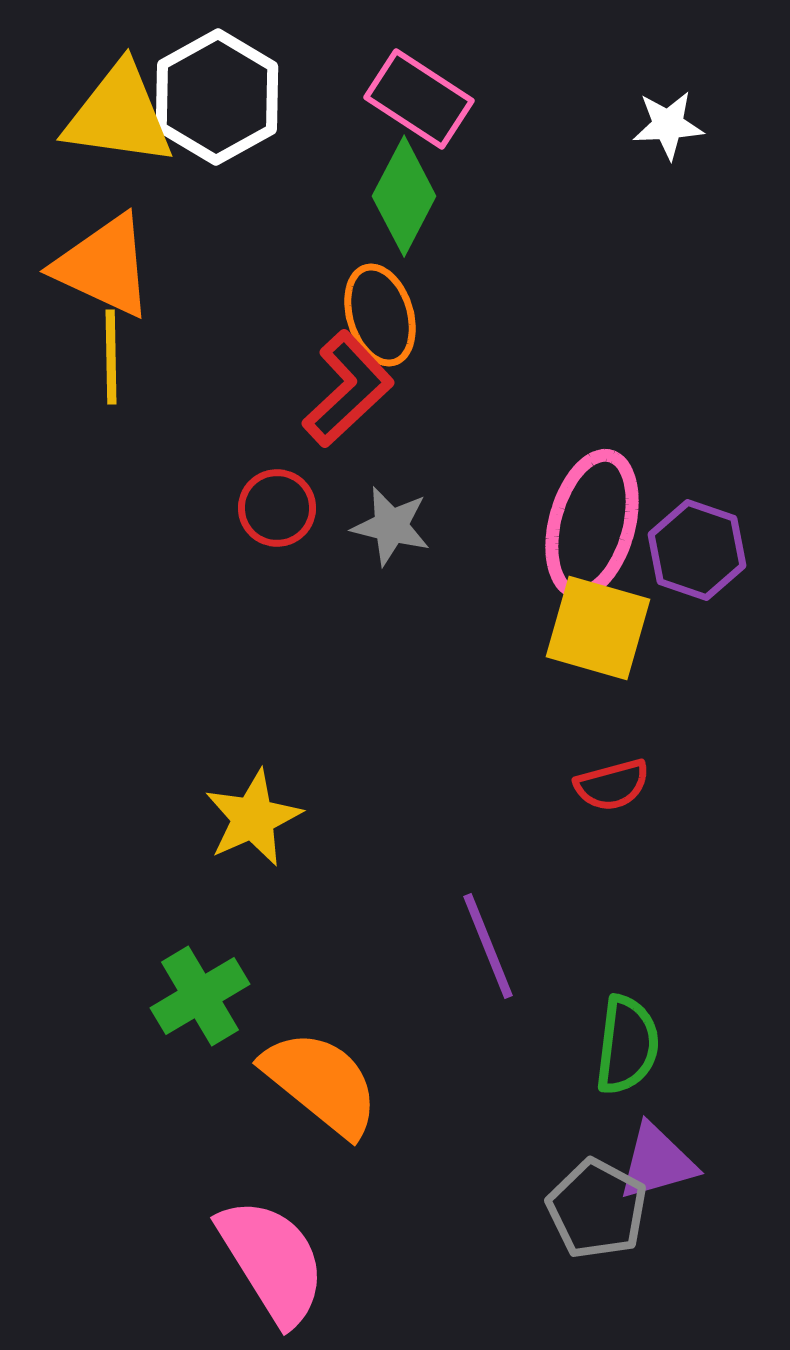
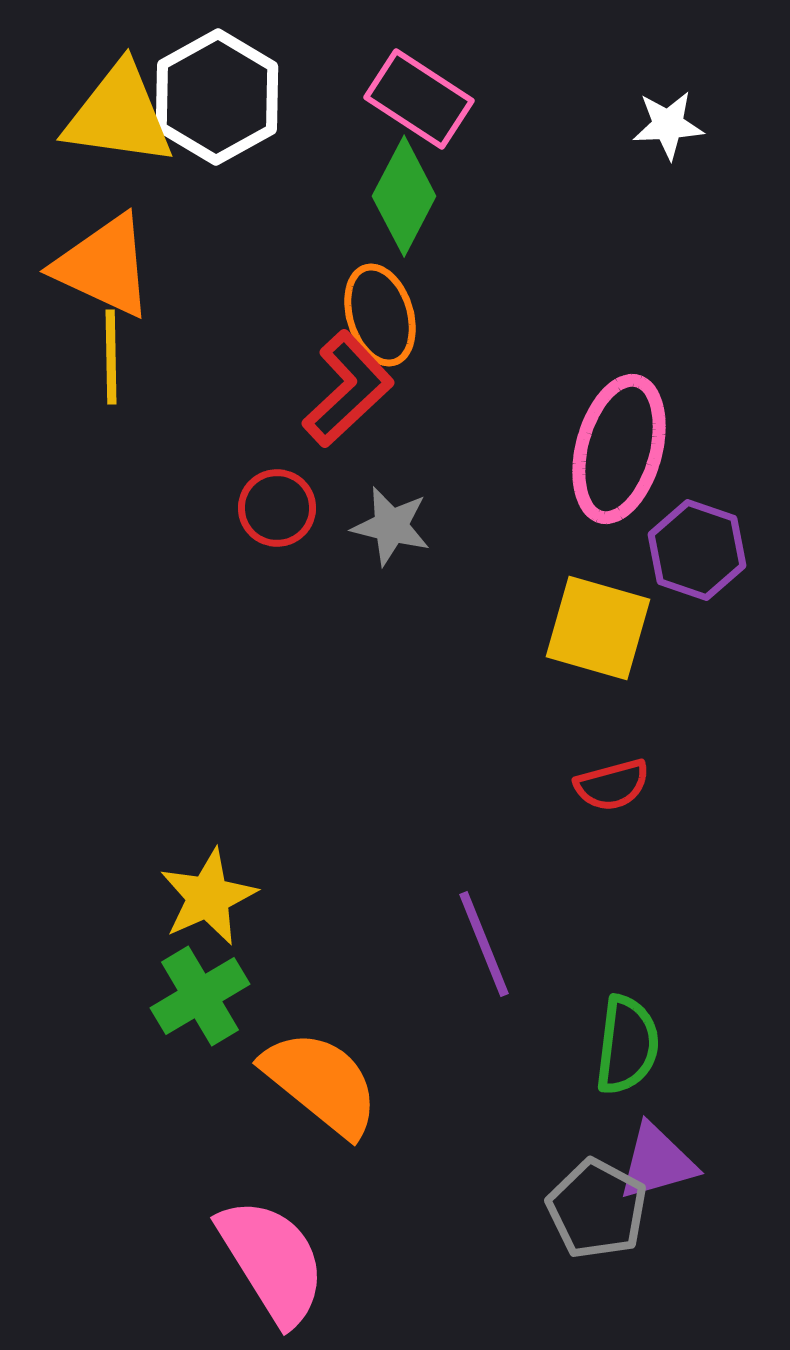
pink ellipse: moved 27 px right, 75 px up
yellow star: moved 45 px left, 79 px down
purple line: moved 4 px left, 2 px up
